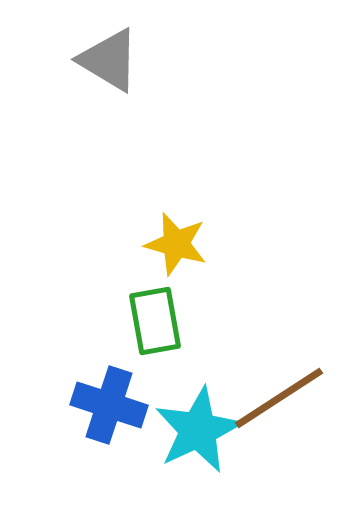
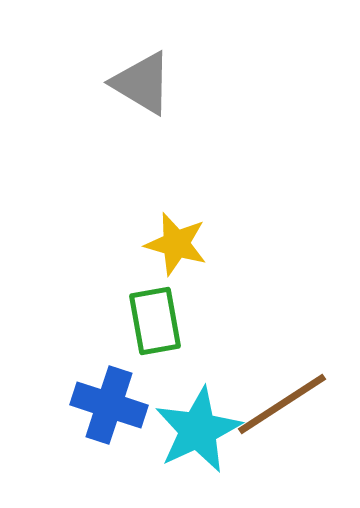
gray triangle: moved 33 px right, 23 px down
brown line: moved 3 px right, 6 px down
